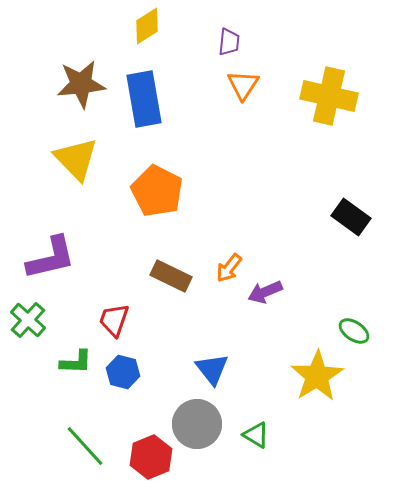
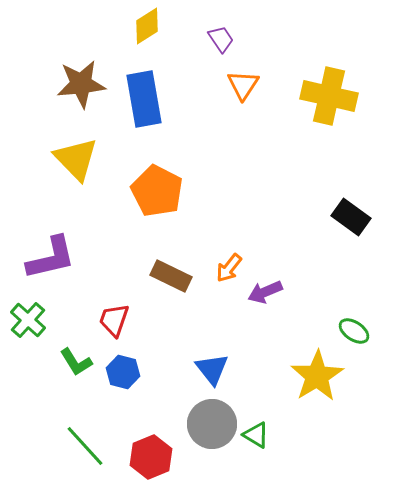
purple trapezoid: moved 8 px left, 3 px up; rotated 40 degrees counterclockwise
green L-shape: rotated 56 degrees clockwise
gray circle: moved 15 px right
